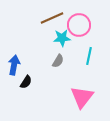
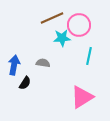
gray semicircle: moved 15 px left, 2 px down; rotated 112 degrees counterclockwise
black semicircle: moved 1 px left, 1 px down
pink triangle: rotated 20 degrees clockwise
